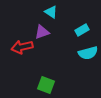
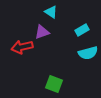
green square: moved 8 px right, 1 px up
